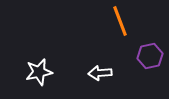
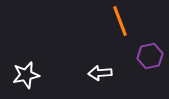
white star: moved 13 px left, 3 px down
